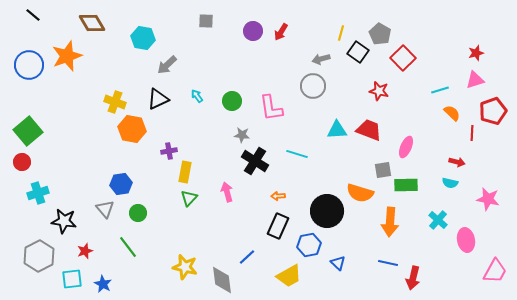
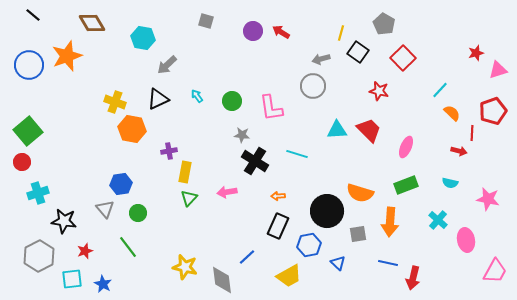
gray square at (206, 21): rotated 14 degrees clockwise
red arrow at (281, 32): rotated 90 degrees clockwise
gray pentagon at (380, 34): moved 4 px right, 10 px up
pink triangle at (475, 80): moved 23 px right, 10 px up
cyan line at (440, 90): rotated 30 degrees counterclockwise
red trapezoid at (369, 130): rotated 24 degrees clockwise
red arrow at (457, 162): moved 2 px right, 11 px up
gray square at (383, 170): moved 25 px left, 64 px down
green rectangle at (406, 185): rotated 20 degrees counterclockwise
pink arrow at (227, 192): rotated 84 degrees counterclockwise
